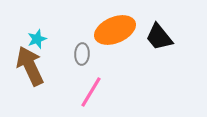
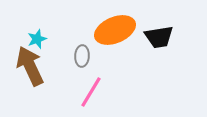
black trapezoid: rotated 60 degrees counterclockwise
gray ellipse: moved 2 px down
